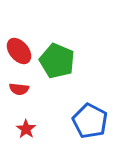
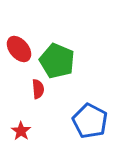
red ellipse: moved 2 px up
red semicircle: moved 19 px right; rotated 102 degrees counterclockwise
red star: moved 5 px left, 2 px down
